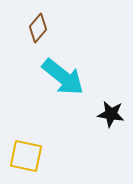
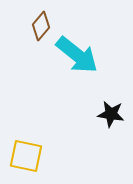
brown diamond: moved 3 px right, 2 px up
cyan arrow: moved 14 px right, 22 px up
